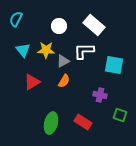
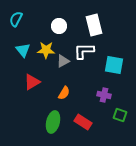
white rectangle: rotated 35 degrees clockwise
orange semicircle: moved 12 px down
purple cross: moved 4 px right
green ellipse: moved 2 px right, 1 px up
